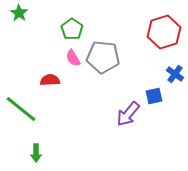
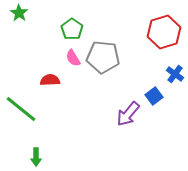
blue square: rotated 24 degrees counterclockwise
green arrow: moved 4 px down
